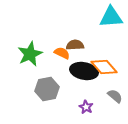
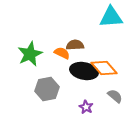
orange diamond: moved 1 px down
